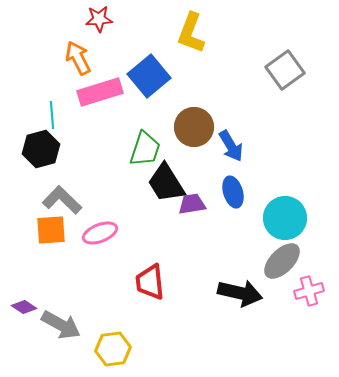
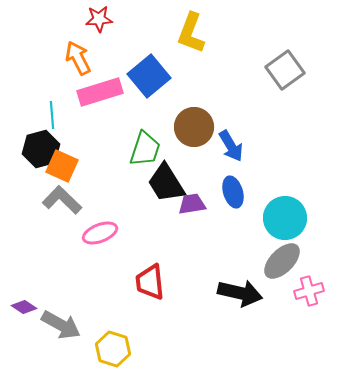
orange square: moved 11 px right, 64 px up; rotated 28 degrees clockwise
yellow hexagon: rotated 24 degrees clockwise
